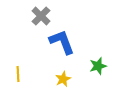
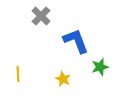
blue L-shape: moved 14 px right, 1 px up
green star: moved 2 px right, 1 px down
yellow star: rotated 21 degrees counterclockwise
